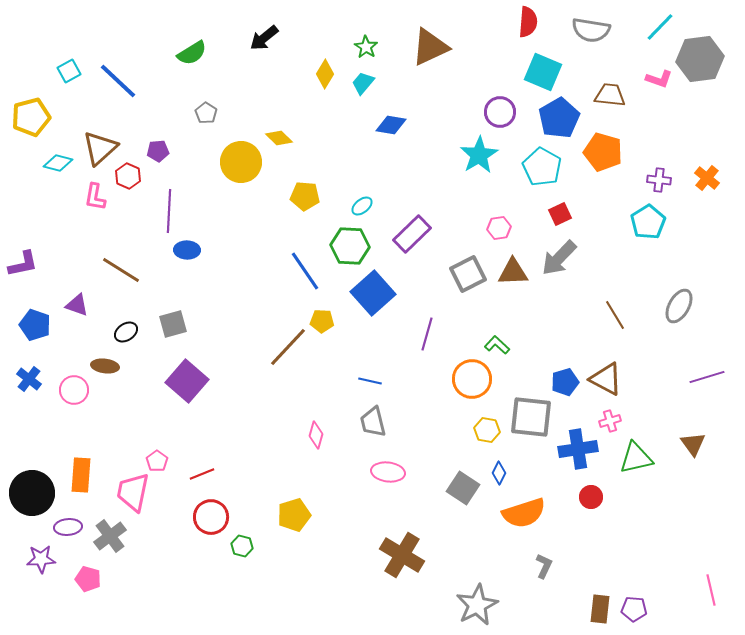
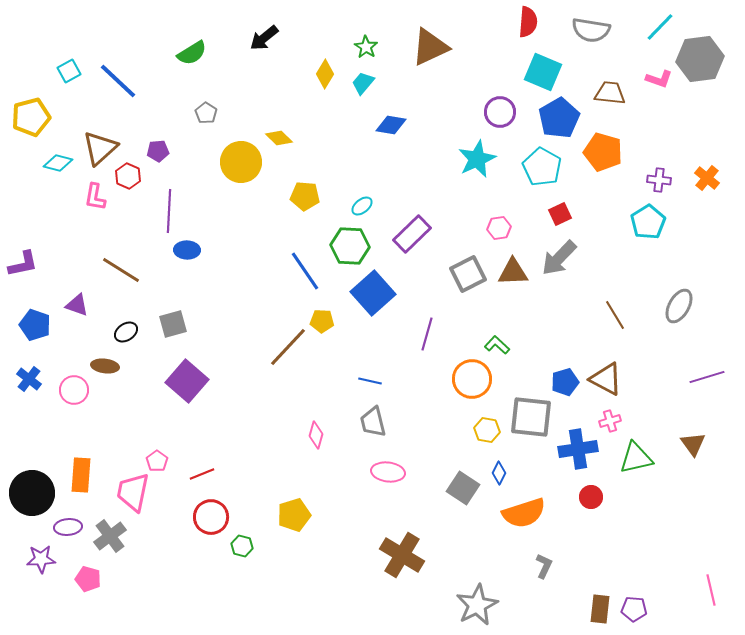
brown trapezoid at (610, 95): moved 2 px up
cyan star at (479, 155): moved 2 px left, 4 px down; rotated 6 degrees clockwise
